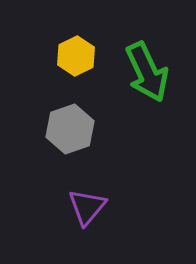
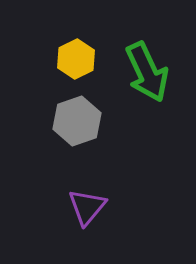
yellow hexagon: moved 3 px down
gray hexagon: moved 7 px right, 8 px up
